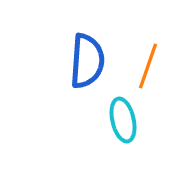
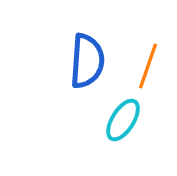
cyan ellipse: rotated 45 degrees clockwise
